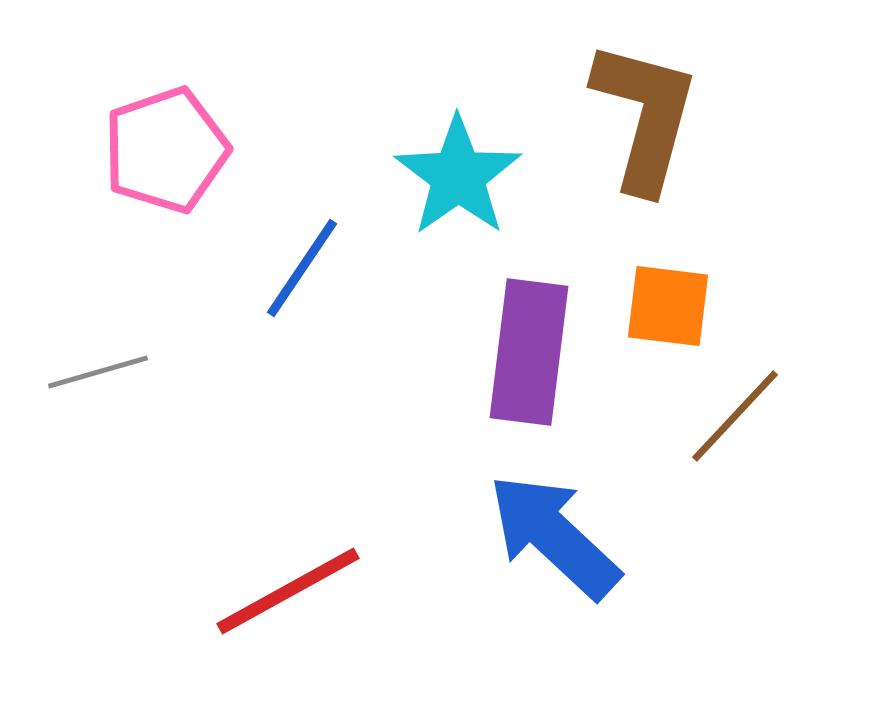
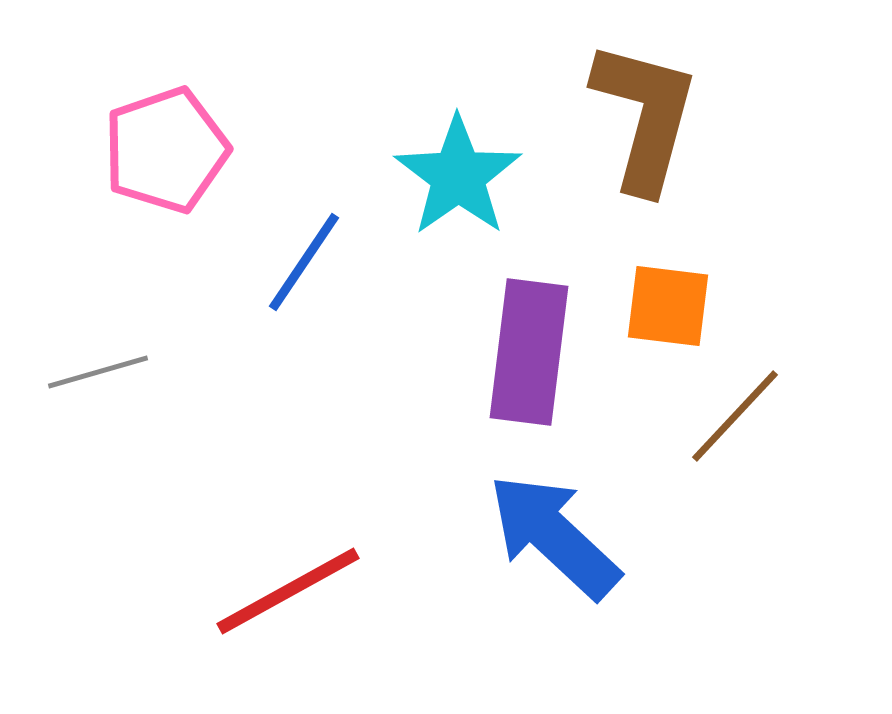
blue line: moved 2 px right, 6 px up
